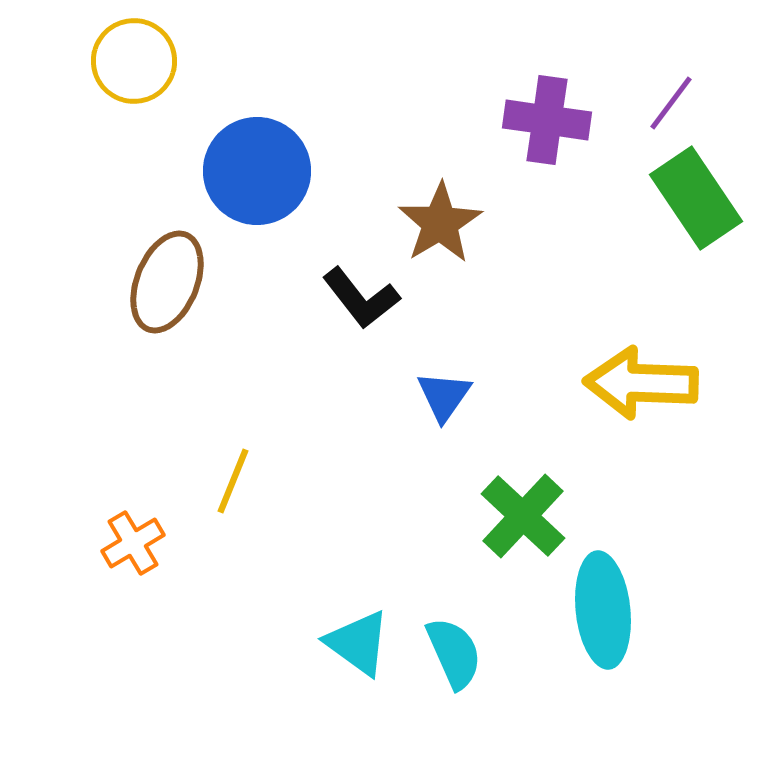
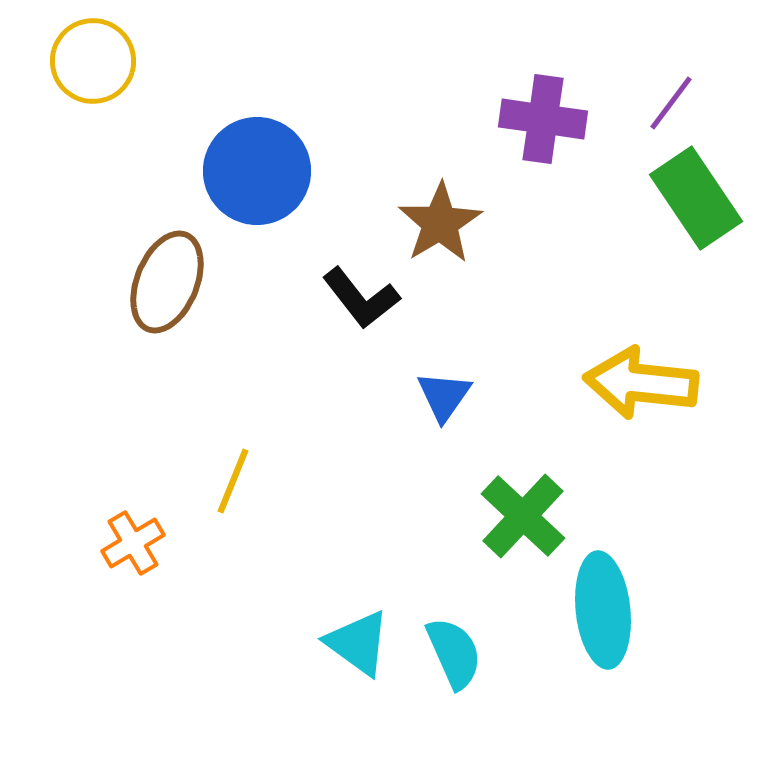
yellow circle: moved 41 px left
purple cross: moved 4 px left, 1 px up
yellow arrow: rotated 4 degrees clockwise
